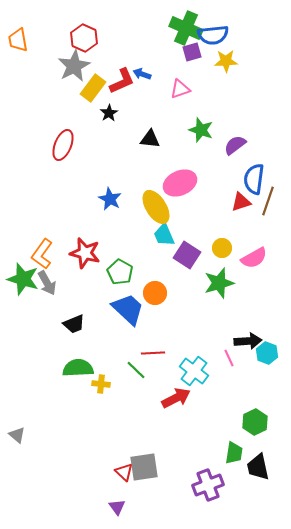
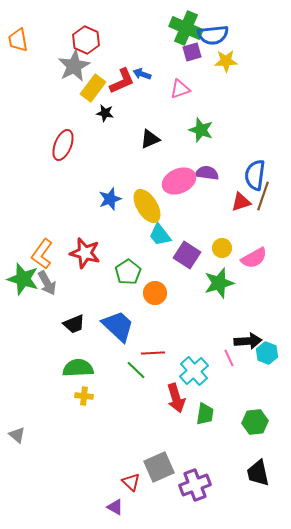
red hexagon at (84, 38): moved 2 px right, 2 px down
black star at (109, 113): moved 4 px left; rotated 30 degrees counterclockwise
black triangle at (150, 139): rotated 30 degrees counterclockwise
purple semicircle at (235, 145): moved 28 px left, 28 px down; rotated 45 degrees clockwise
blue semicircle at (254, 179): moved 1 px right, 4 px up
pink ellipse at (180, 183): moved 1 px left, 2 px up
blue star at (110, 199): rotated 25 degrees clockwise
brown line at (268, 201): moved 5 px left, 5 px up
yellow ellipse at (156, 207): moved 9 px left, 1 px up
cyan trapezoid at (164, 235): moved 4 px left; rotated 15 degrees counterclockwise
green pentagon at (120, 272): moved 8 px right; rotated 10 degrees clockwise
blue trapezoid at (128, 309): moved 10 px left, 17 px down
cyan cross at (194, 371): rotated 12 degrees clockwise
yellow cross at (101, 384): moved 17 px left, 12 px down
red arrow at (176, 398): rotated 100 degrees clockwise
green hexagon at (255, 422): rotated 20 degrees clockwise
green trapezoid at (234, 453): moved 29 px left, 39 px up
gray square at (144, 467): moved 15 px right; rotated 16 degrees counterclockwise
black trapezoid at (258, 467): moved 6 px down
red triangle at (124, 472): moved 7 px right, 10 px down
purple cross at (208, 485): moved 13 px left
purple triangle at (117, 507): moved 2 px left; rotated 24 degrees counterclockwise
